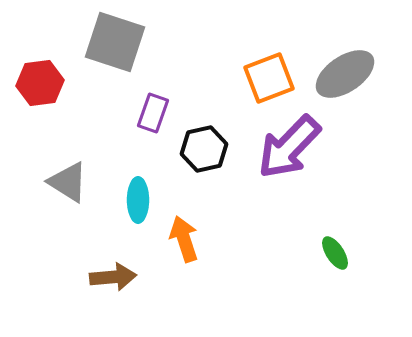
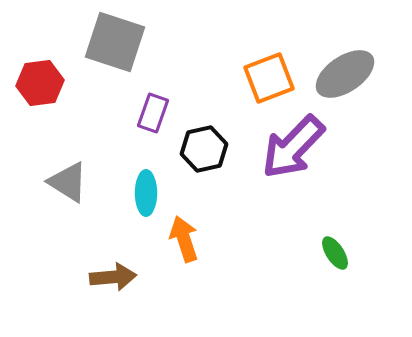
purple arrow: moved 4 px right
cyan ellipse: moved 8 px right, 7 px up
